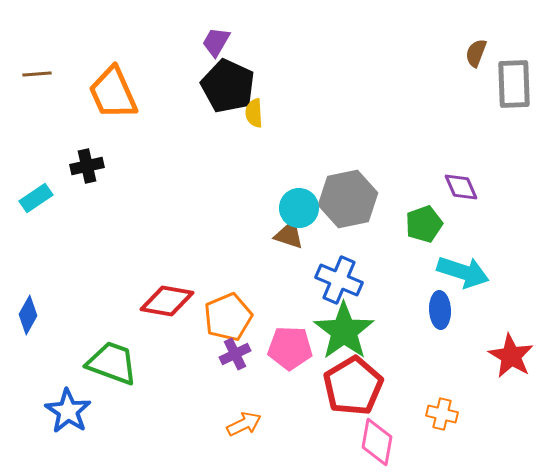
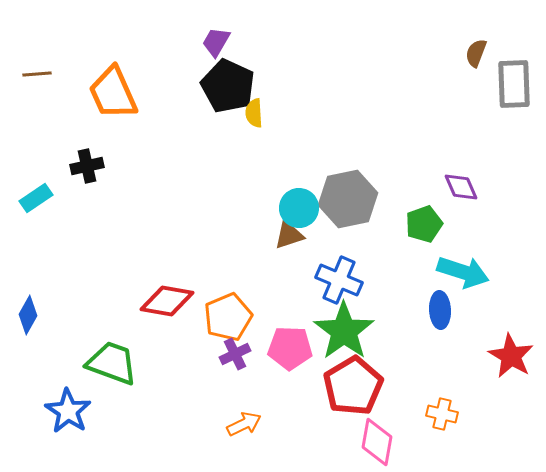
brown triangle: rotated 36 degrees counterclockwise
